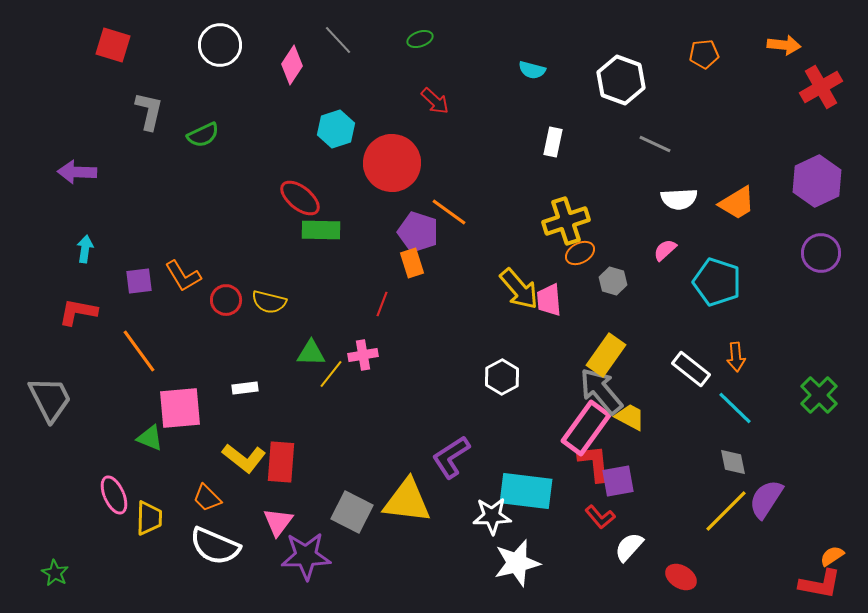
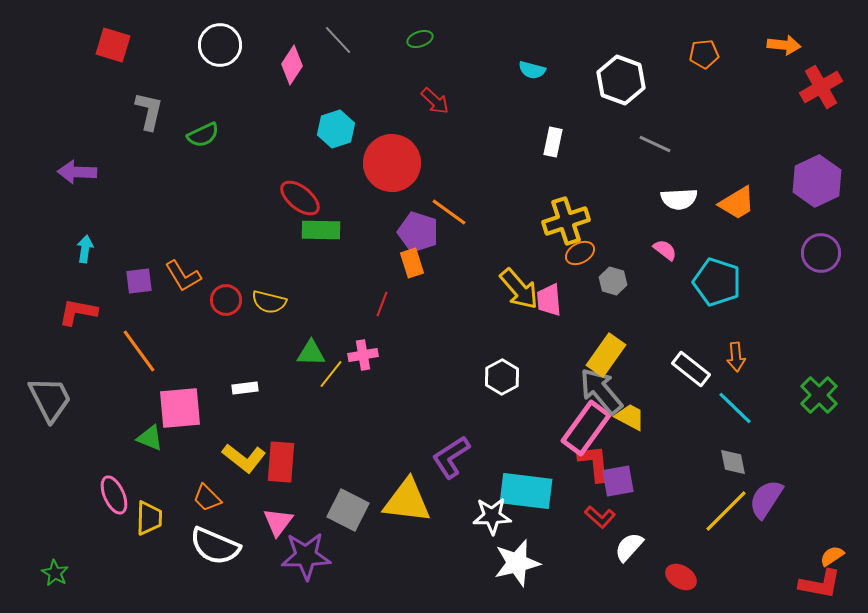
pink semicircle at (665, 250): rotated 80 degrees clockwise
gray square at (352, 512): moved 4 px left, 2 px up
red L-shape at (600, 517): rotated 8 degrees counterclockwise
